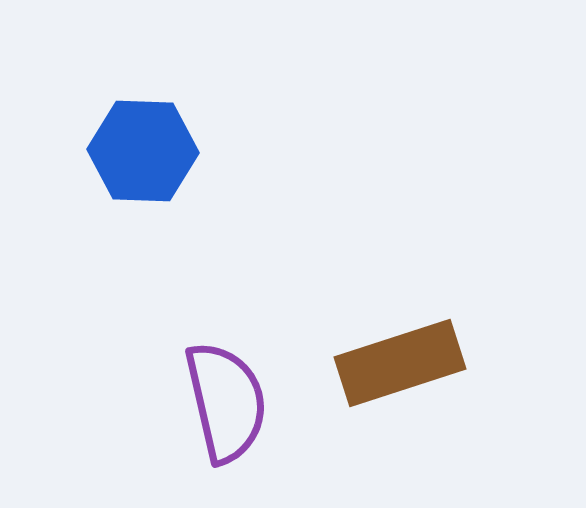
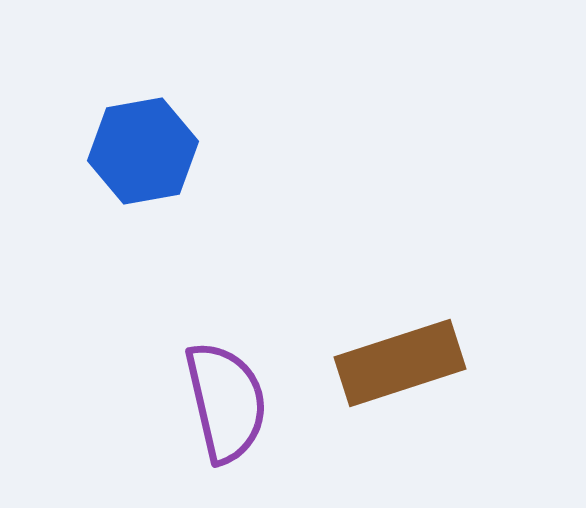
blue hexagon: rotated 12 degrees counterclockwise
